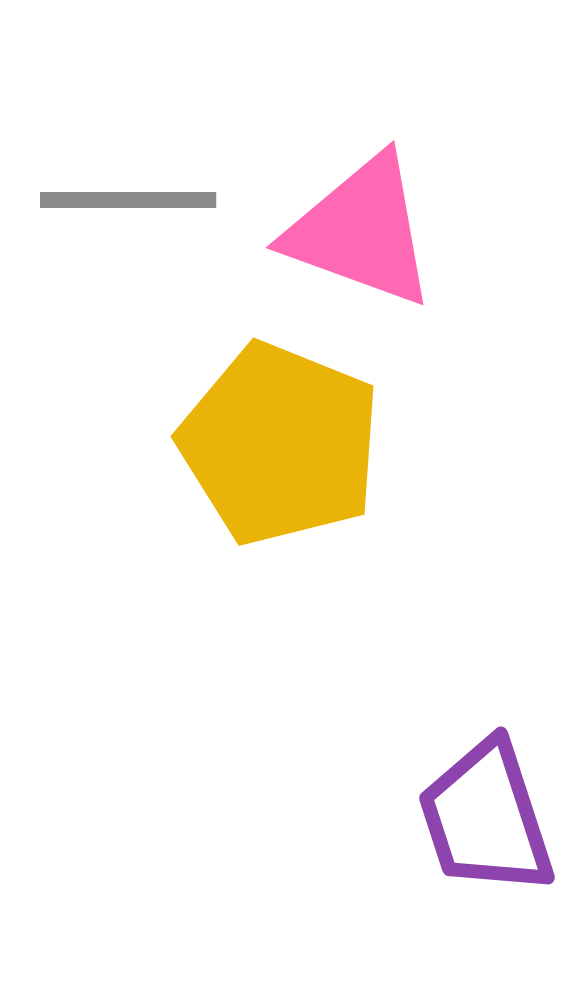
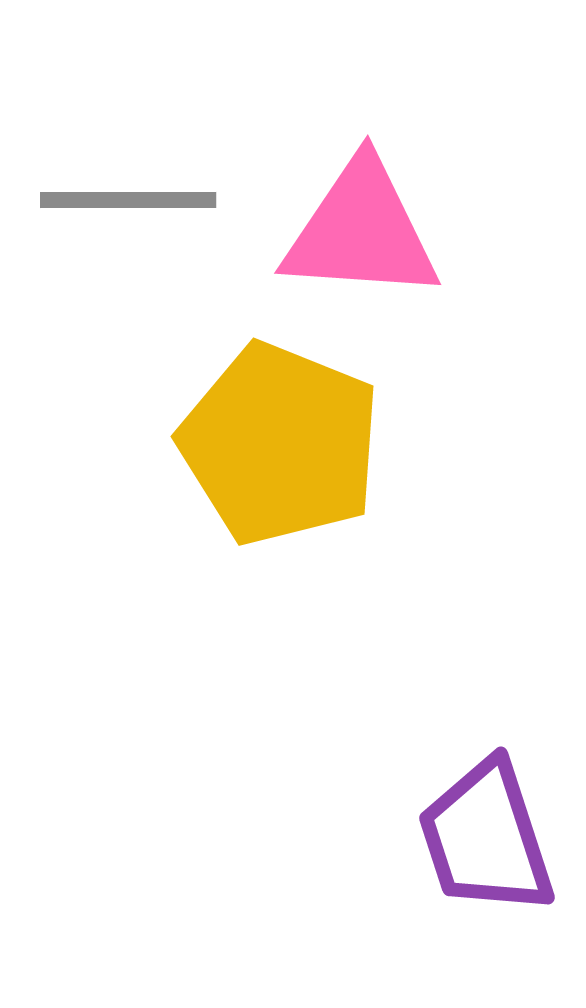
pink triangle: rotated 16 degrees counterclockwise
purple trapezoid: moved 20 px down
